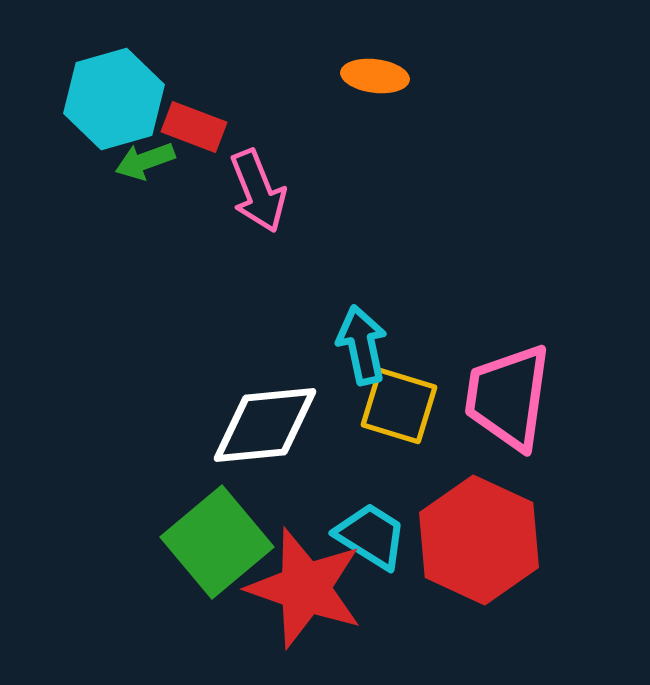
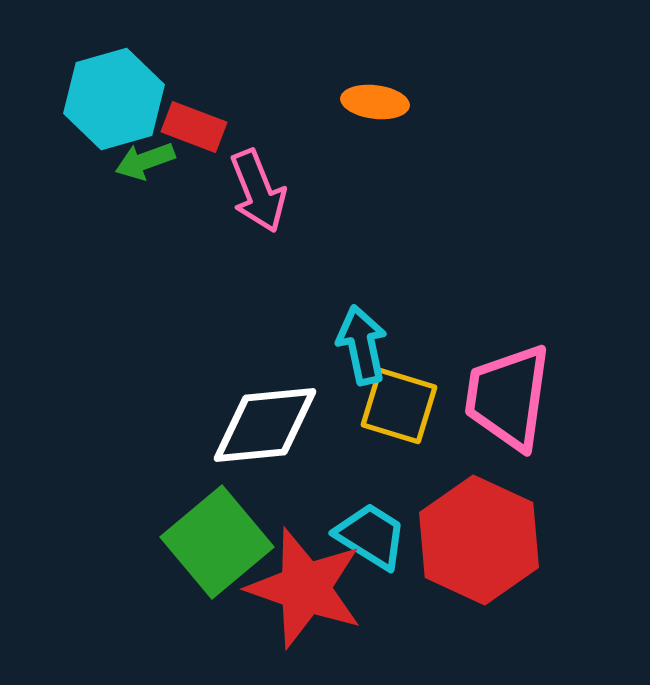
orange ellipse: moved 26 px down
